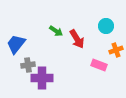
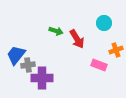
cyan circle: moved 2 px left, 3 px up
green arrow: rotated 16 degrees counterclockwise
blue trapezoid: moved 11 px down
